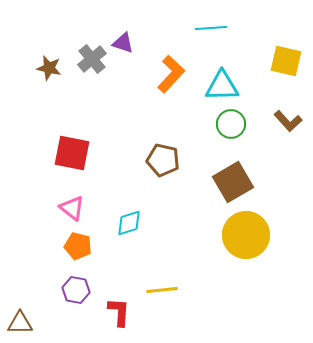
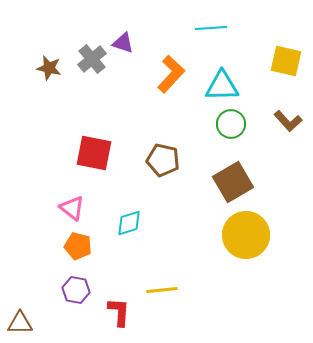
red square: moved 22 px right
